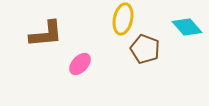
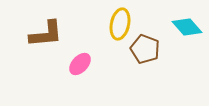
yellow ellipse: moved 3 px left, 5 px down
